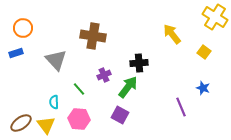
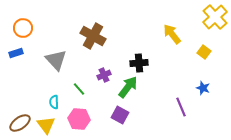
yellow cross: rotated 15 degrees clockwise
brown cross: rotated 20 degrees clockwise
brown ellipse: moved 1 px left
